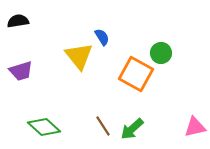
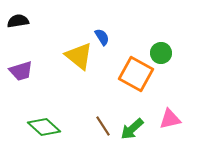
yellow triangle: rotated 12 degrees counterclockwise
pink triangle: moved 25 px left, 8 px up
